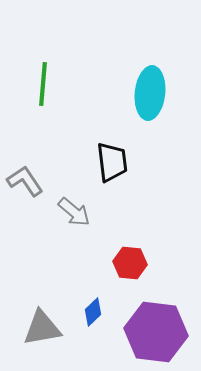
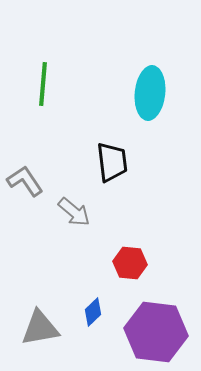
gray triangle: moved 2 px left
